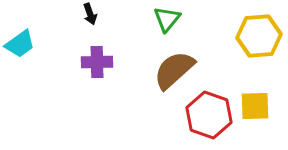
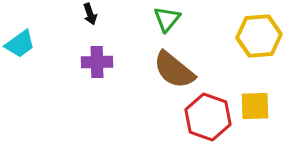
brown semicircle: rotated 99 degrees counterclockwise
red hexagon: moved 1 px left, 2 px down
